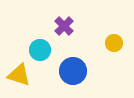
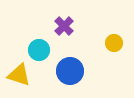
cyan circle: moved 1 px left
blue circle: moved 3 px left
